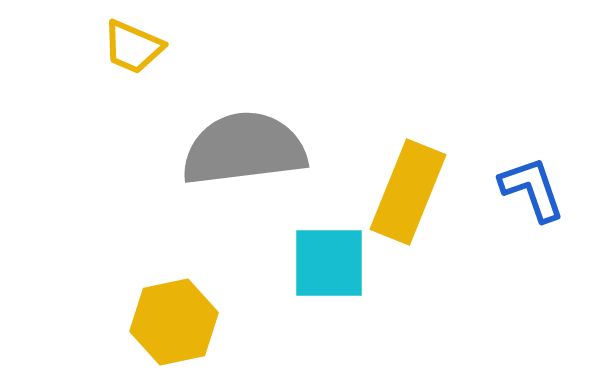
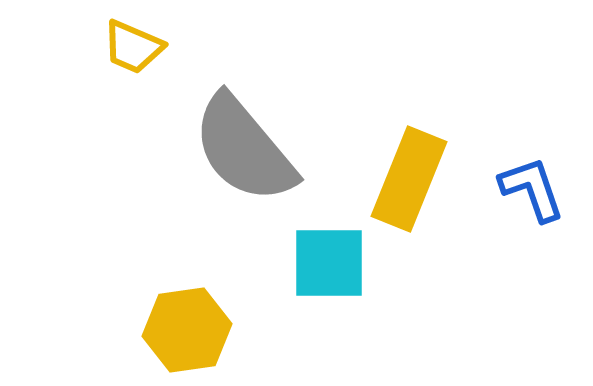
gray semicircle: rotated 123 degrees counterclockwise
yellow rectangle: moved 1 px right, 13 px up
yellow hexagon: moved 13 px right, 8 px down; rotated 4 degrees clockwise
